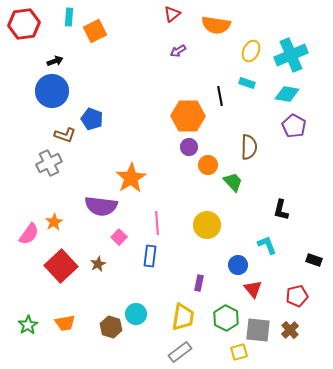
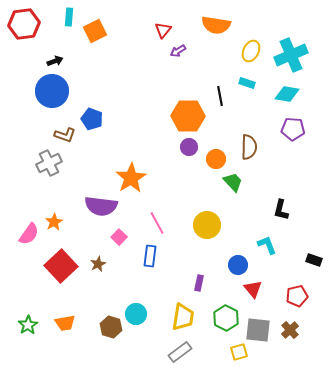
red triangle at (172, 14): moved 9 px left, 16 px down; rotated 12 degrees counterclockwise
purple pentagon at (294, 126): moved 1 px left, 3 px down; rotated 25 degrees counterclockwise
orange circle at (208, 165): moved 8 px right, 6 px up
pink line at (157, 223): rotated 25 degrees counterclockwise
